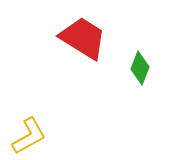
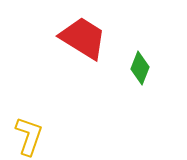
yellow L-shape: rotated 42 degrees counterclockwise
